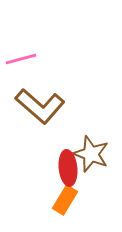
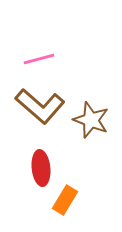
pink line: moved 18 px right
brown star: moved 34 px up
red ellipse: moved 27 px left
